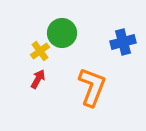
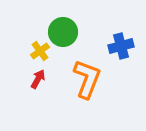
green circle: moved 1 px right, 1 px up
blue cross: moved 2 px left, 4 px down
orange L-shape: moved 5 px left, 8 px up
